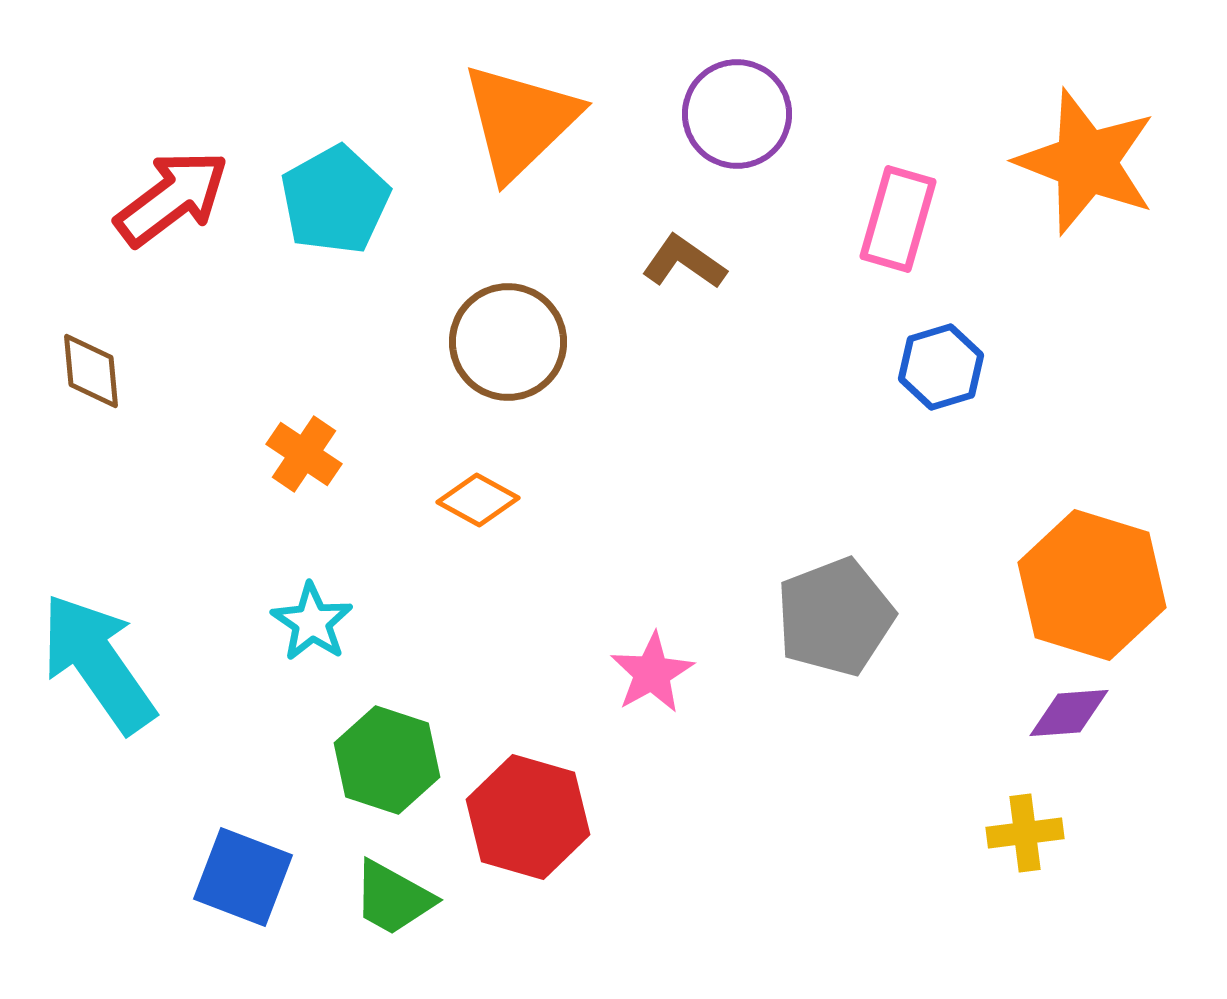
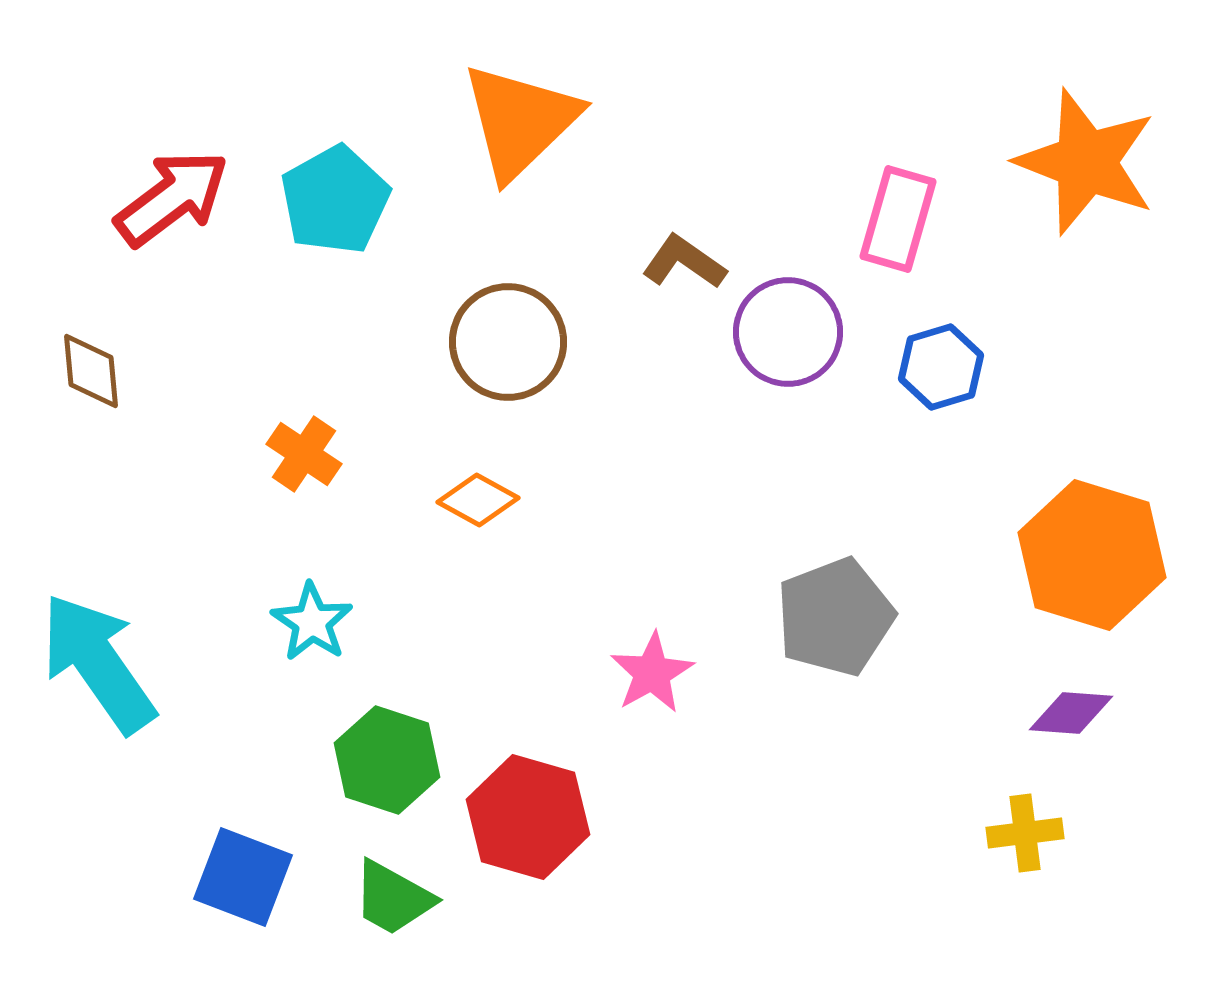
purple circle: moved 51 px right, 218 px down
orange hexagon: moved 30 px up
purple diamond: moved 2 px right; rotated 8 degrees clockwise
